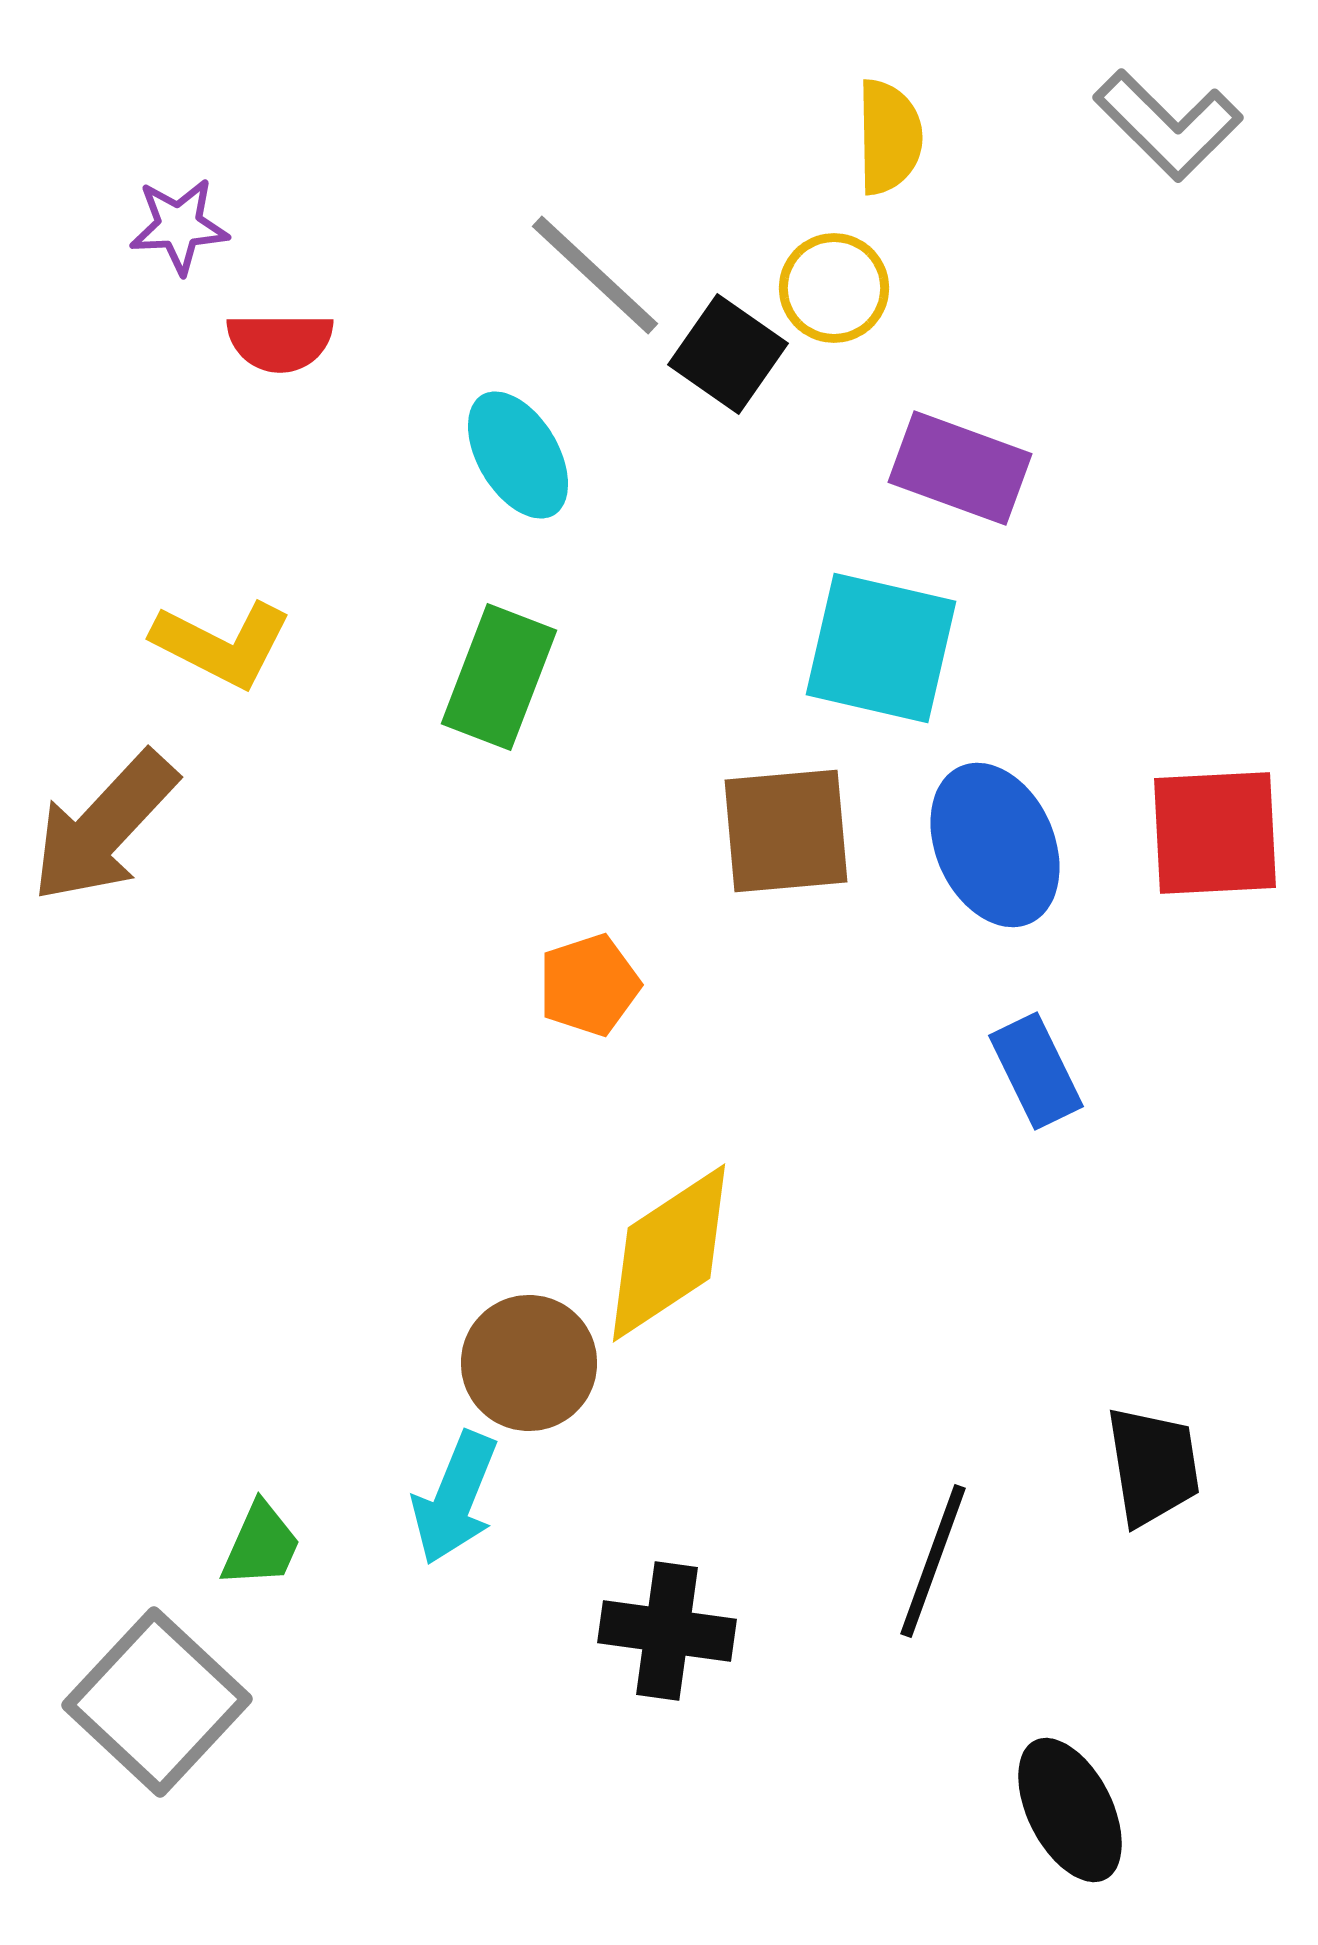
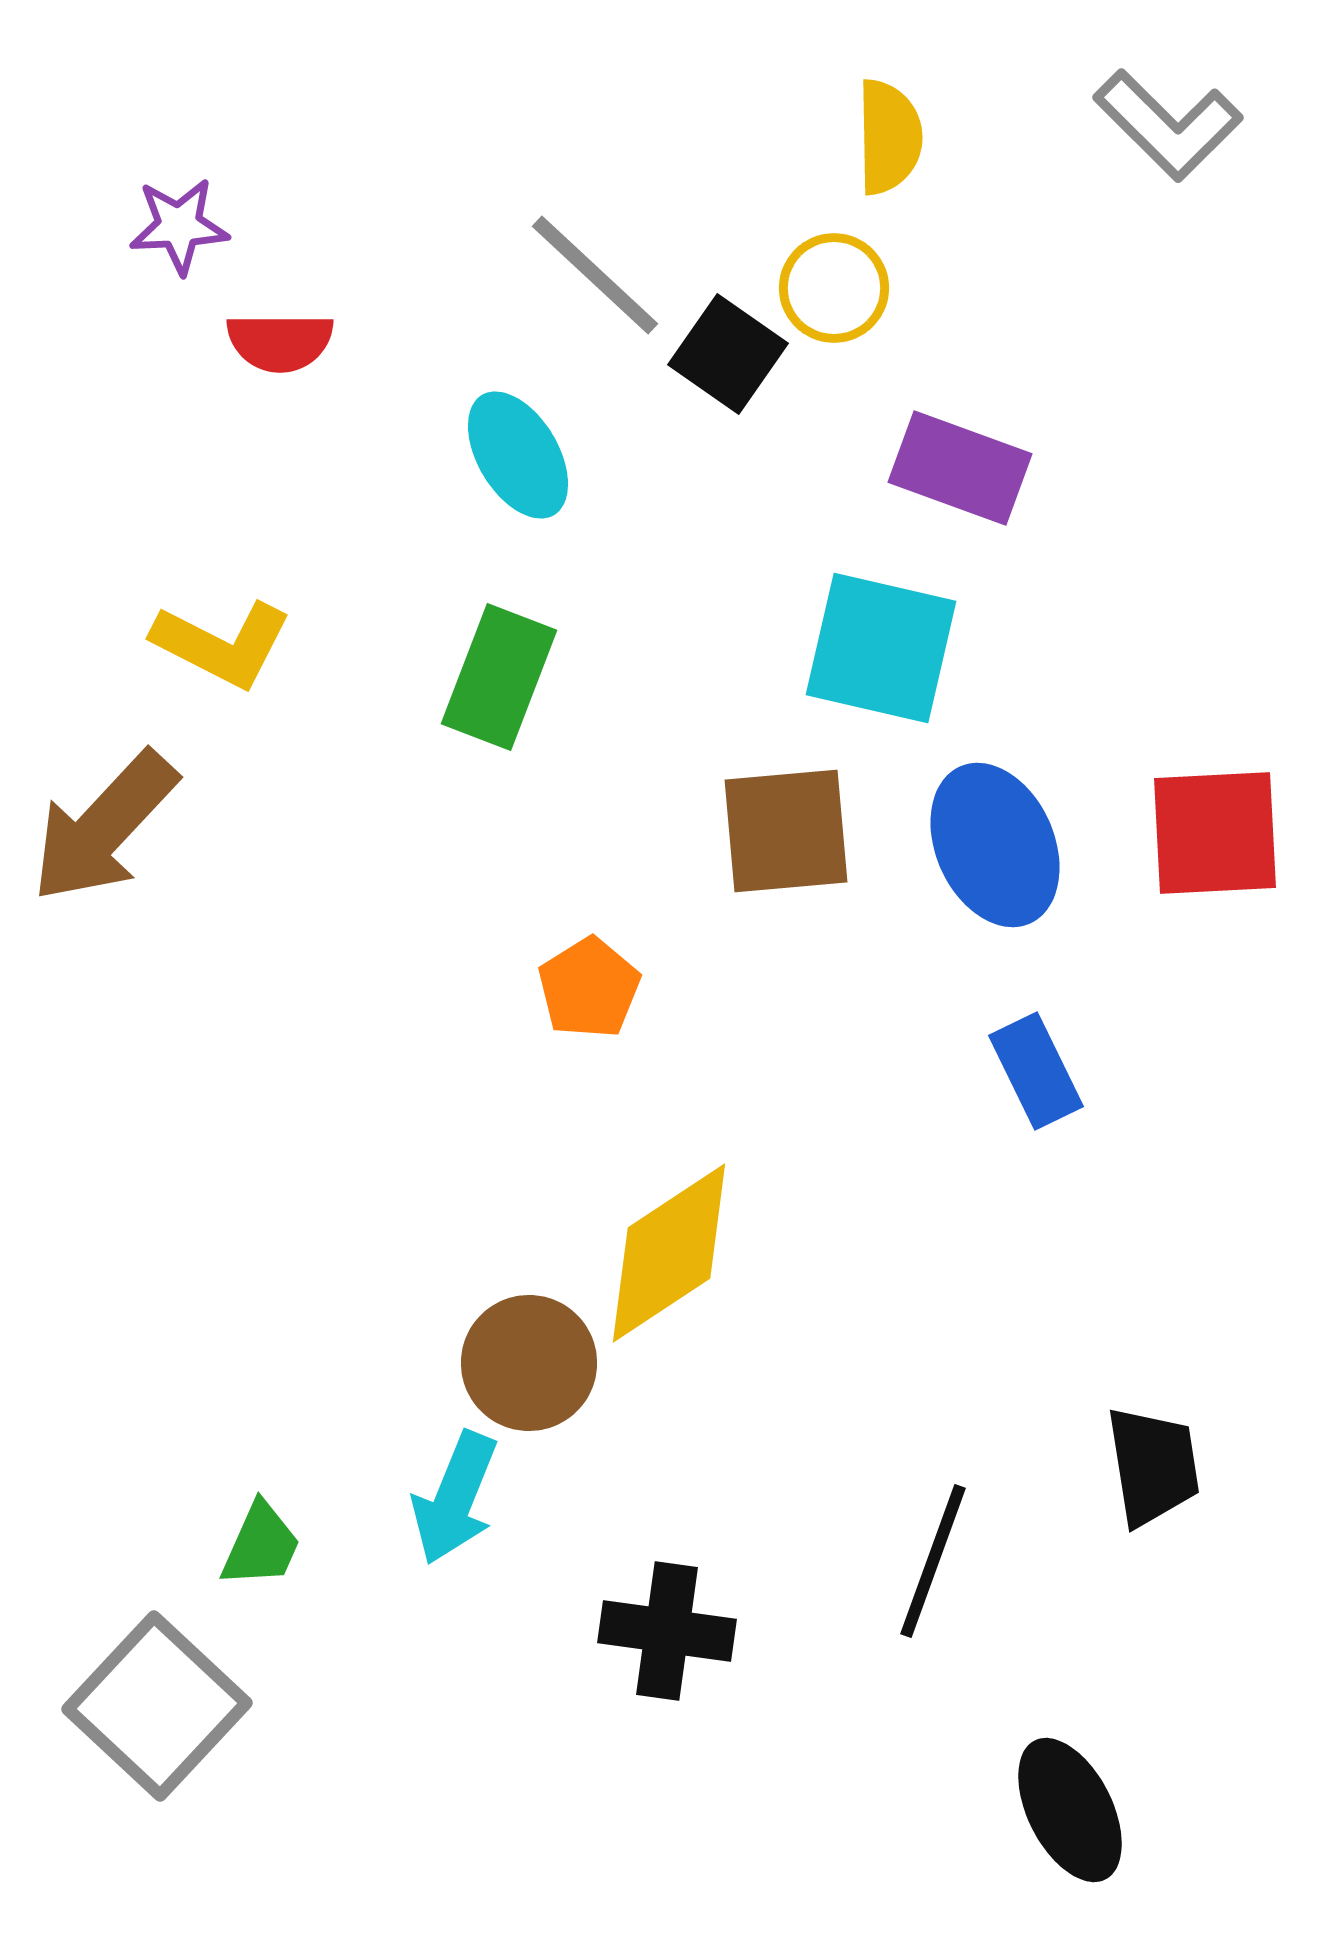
orange pentagon: moved 3 px down; rotated 14 degrees counterclockwise
gray square: moved 4 px down
